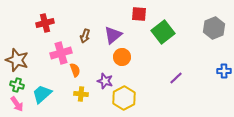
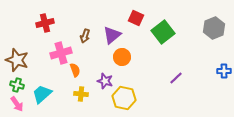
red square: moved 3 px left, 4 px down; rotated 21 degrees clockwise
purple triangle: moved 1 px left
yellow hexagon: rotated 20 degrees counterclockwise
